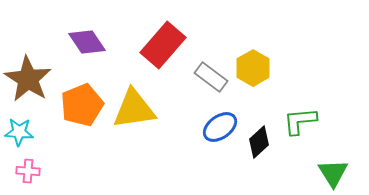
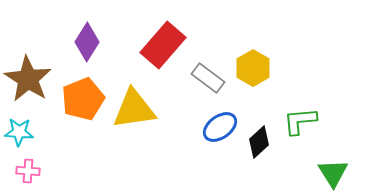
purple diamond: rotated 66 degrees clockwise
gray rectangle: moved 3 px left, 1 px down
orange pentagon: moved 1 px right, 6 px up
